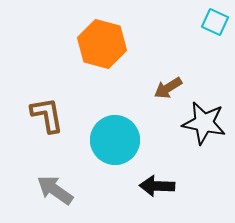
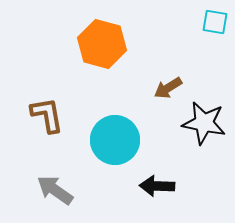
cyan square: rotated 16 degrees counterclockwise
